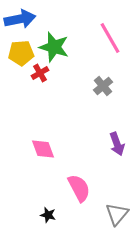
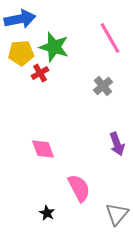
black star: moved 1 px left, 2 px up; rotated 14 degrees clockwise
